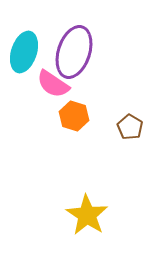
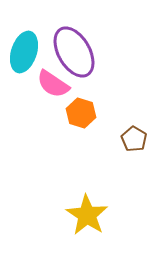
purple ellipse: rotated 48 degrees counterclockwise
orange hexagon: moved 7 px right, 3 px up
brown pentagon: moved 4 px right, 12 px down
